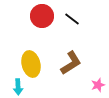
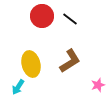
black line: moved 2 px left
brown L-shape: moved 1 px left, 2 px up
cyan arrow: rotated 35 degrees clockwise
